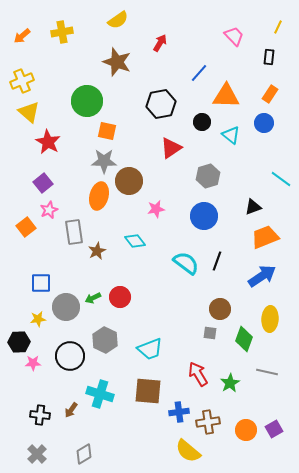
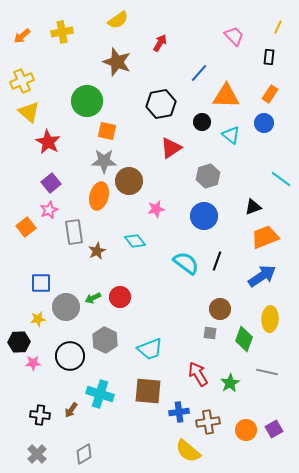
purple square at (43, 183): moved 8 px right
